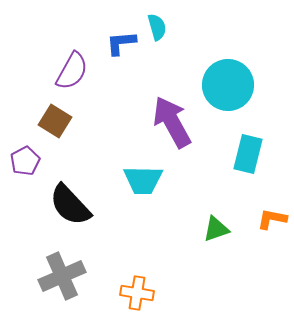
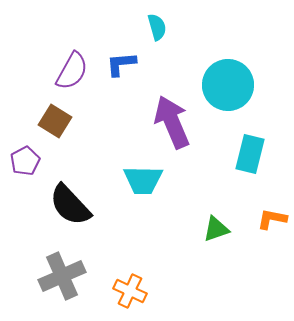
blue L-shape: moved 21 px down
purple arrow: rotated 6 degrees clockwise
cyan rectangle: moved 2 px right
orange cross: moved 7 px left, 2 px up; rotated 16 degrees clockwise
